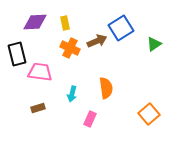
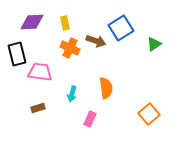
purple diamond: moved 3 px left
brown arrow: moved 1 px left; rotated 42 degrees clockwise
